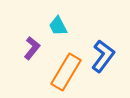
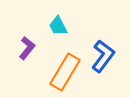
purple L-shape: moved 5 px left
orange rectangle: moved 1 px left
